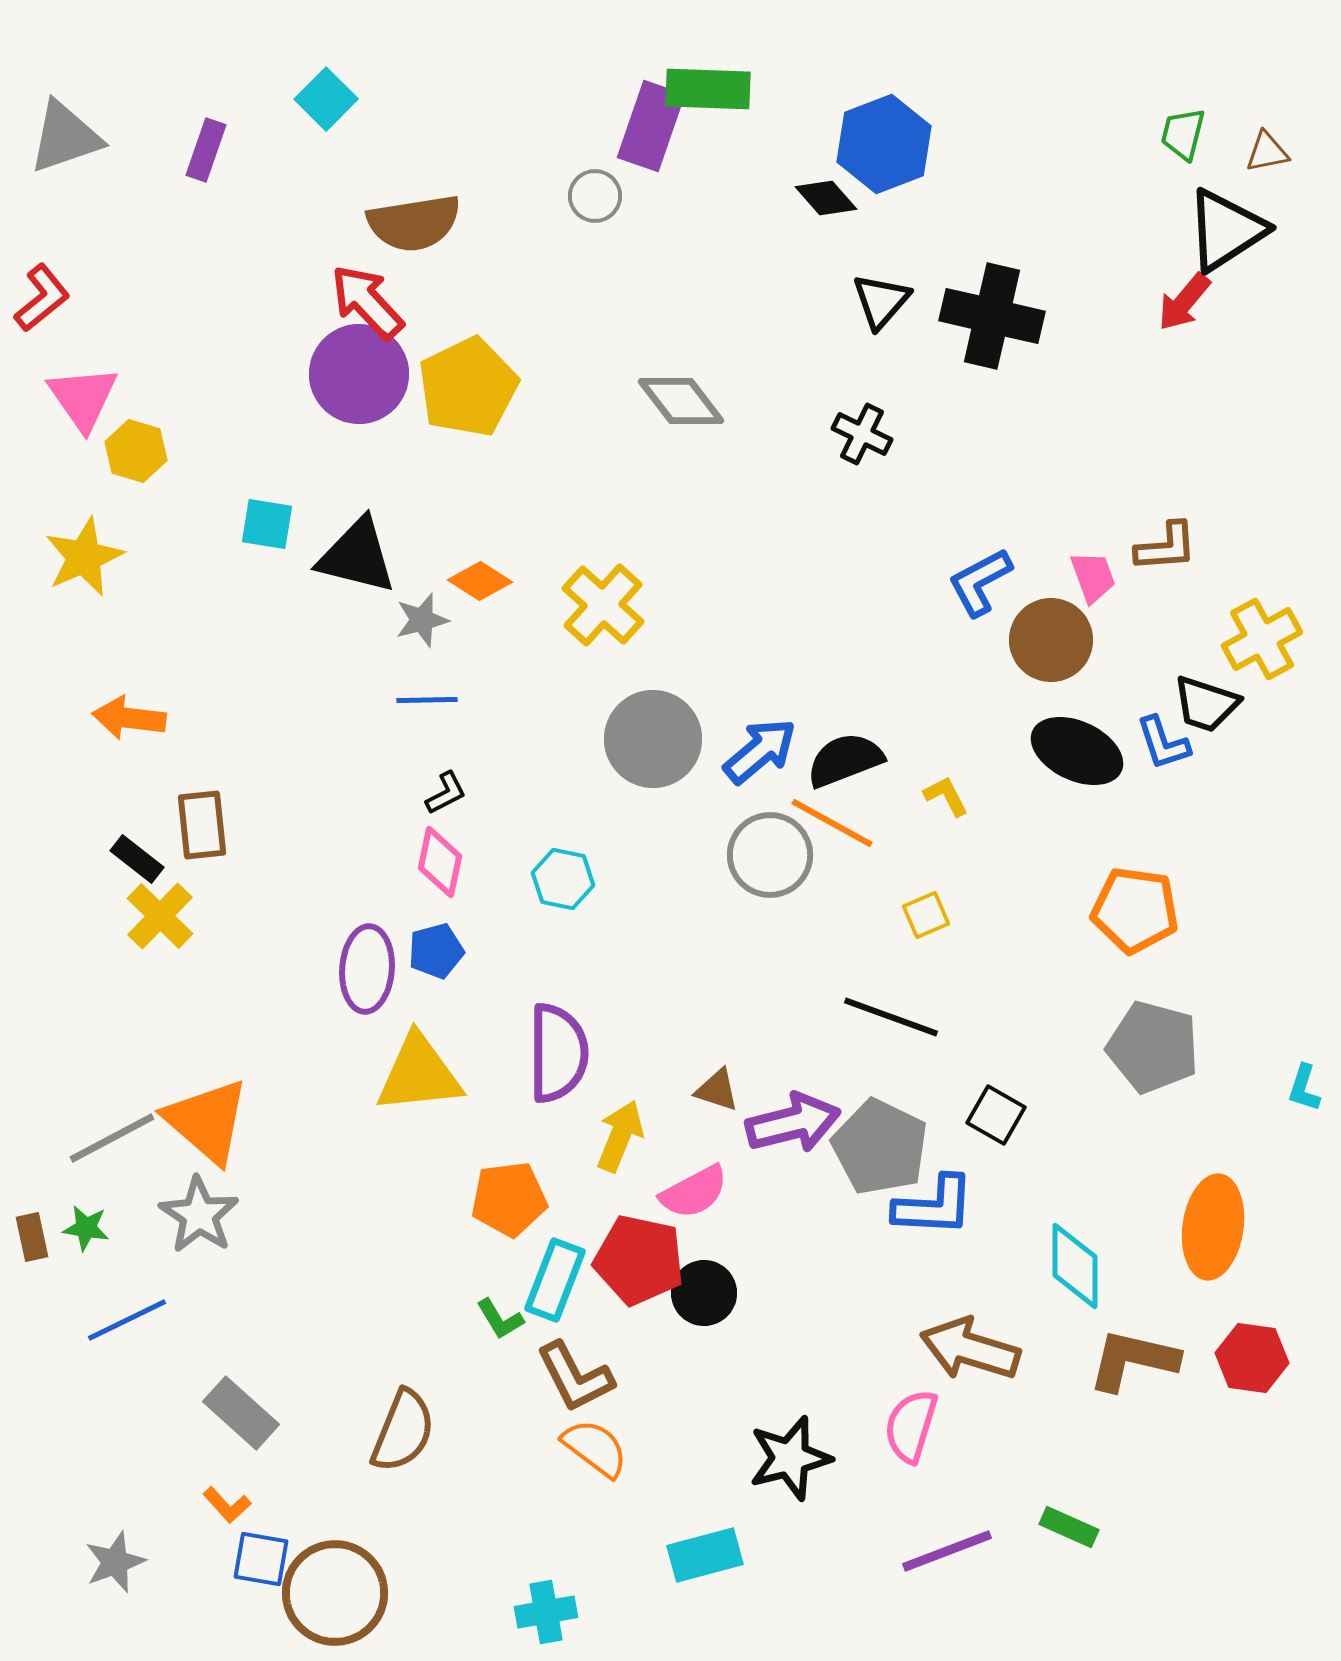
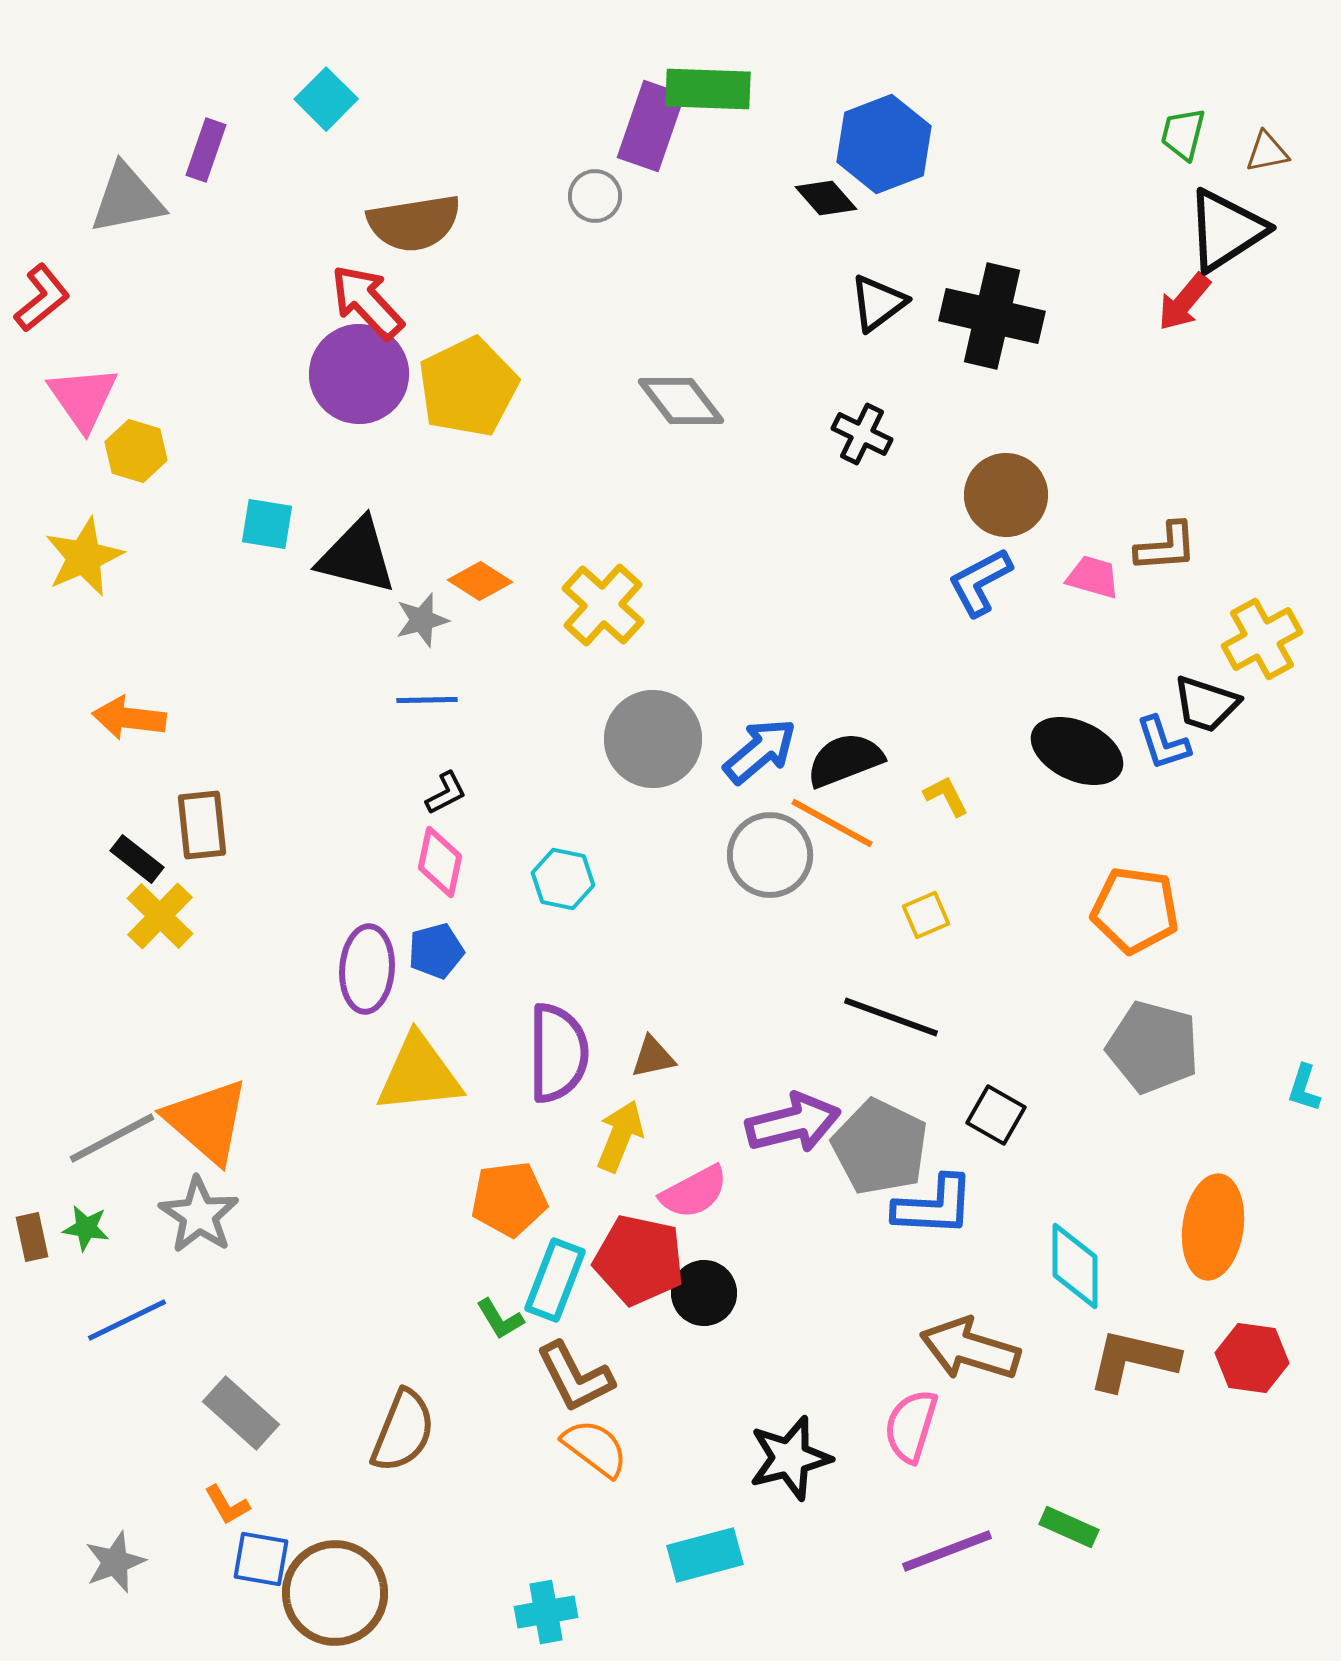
gray triangle at (65, 137): moved 62 px right, 62 px down; rotated 8 degrees clockwise
black triangle at (881, 301): moved 3 px left, 2 px down; rotated 12 degrees clockwise
pink trapezoid at (1093, 577): rotated 54 degrees counterclockwise
brown circle at (1051, 640): moved 45 px left, 145 px up
brown triangle at (717, 1090): moved 64 px left, 33 px up; rotated 30 degrees counterclockwise
orange L-shape at (227, 1505): rotated 12 degrees clockwise
